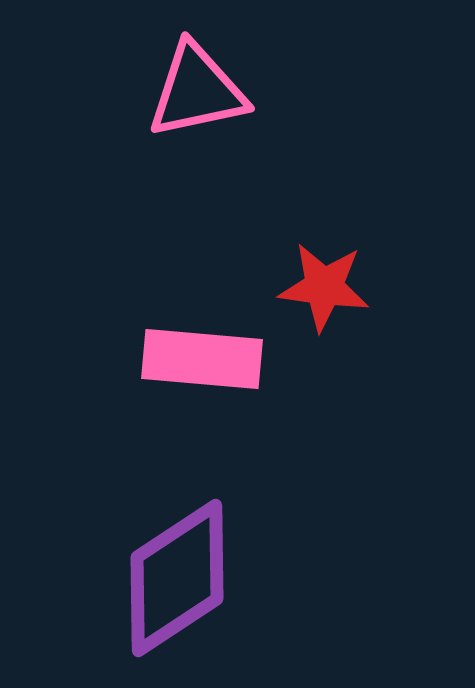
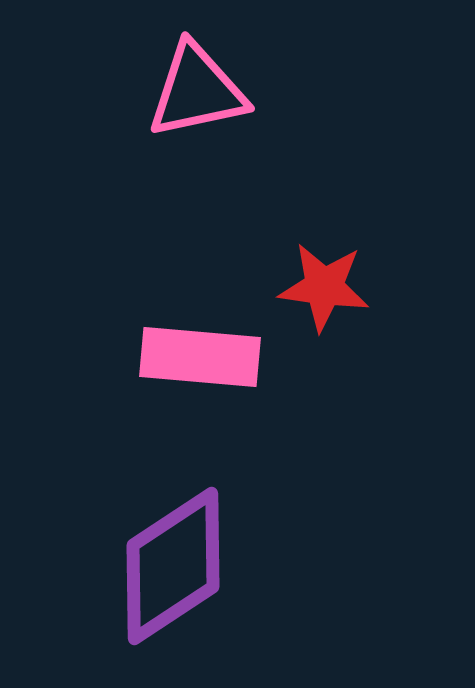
pink rectangle: moved 2 px left, 2 px up
purple diamond: moved 4 px left, 12 px up
